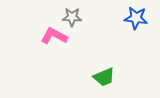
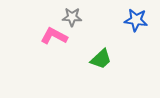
blue star: moved 2 px down
green trapezoid: moved 3 px left, 18 px up; rotated 20 degrees counterclockwise
